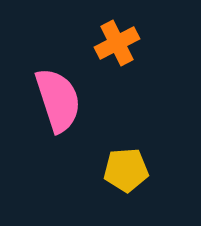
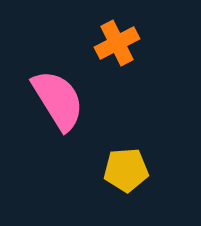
pink semicircle: rotated 14 degrees counterclockwise
